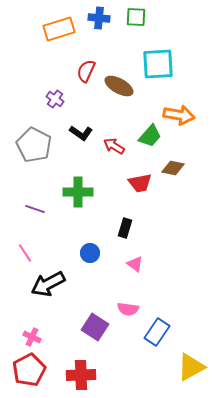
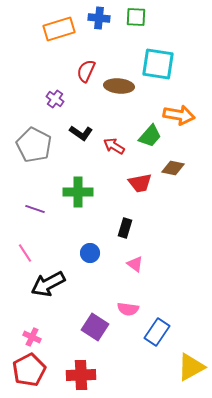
cyan square: rotated 12 degrees clockwise
brown ellipse: rotated 24 degrees counterclockwise
